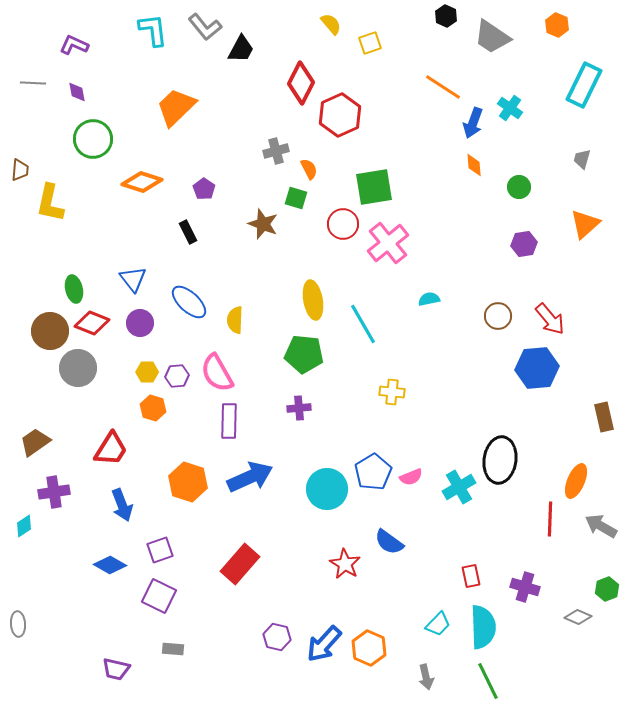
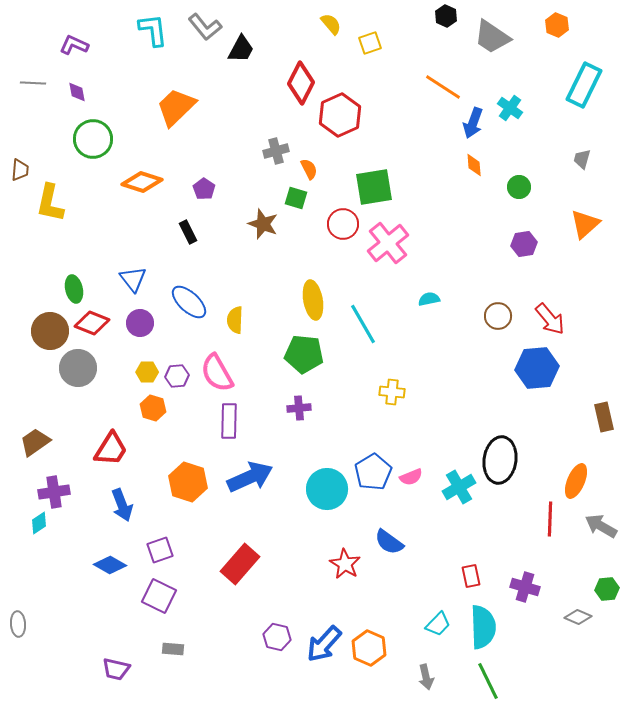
cyan diamond at (24, 526): moved 15 px right, 3 px up
green hexagon at (607, 589): rotated 15 degrees clockwise
